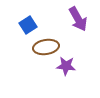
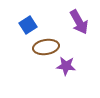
purple arrow: moved 1 px right, 3 px down
